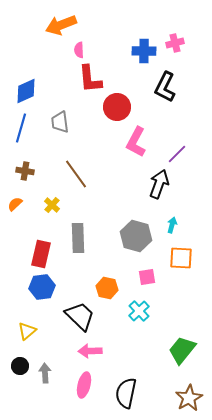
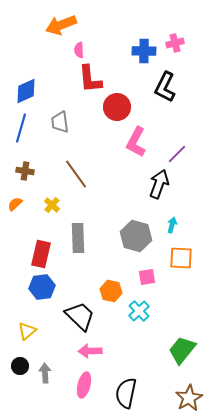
orange hexagon: moved 4 px right, 3 px down
